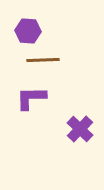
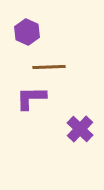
purple hexagon: moved 1 px left, 1 px down; rotated 20 degrees clockwise
brown line: moved 6 px right, 7 px down
